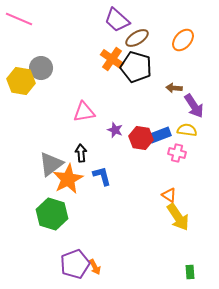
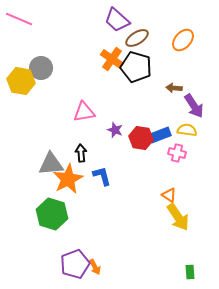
gray triangle: rotated 32 degrees clockwise
